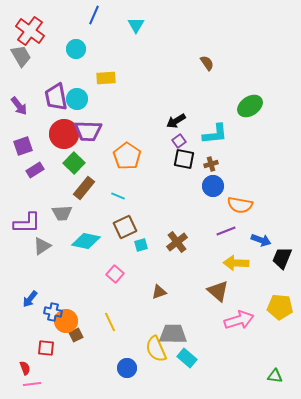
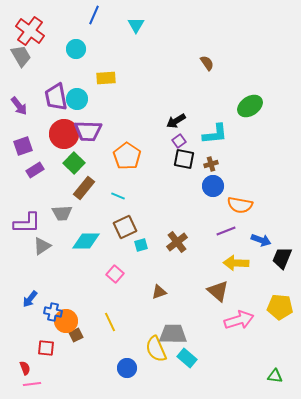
cyan diamond at (86, 241): rotated 12 degrees counterclockwise
